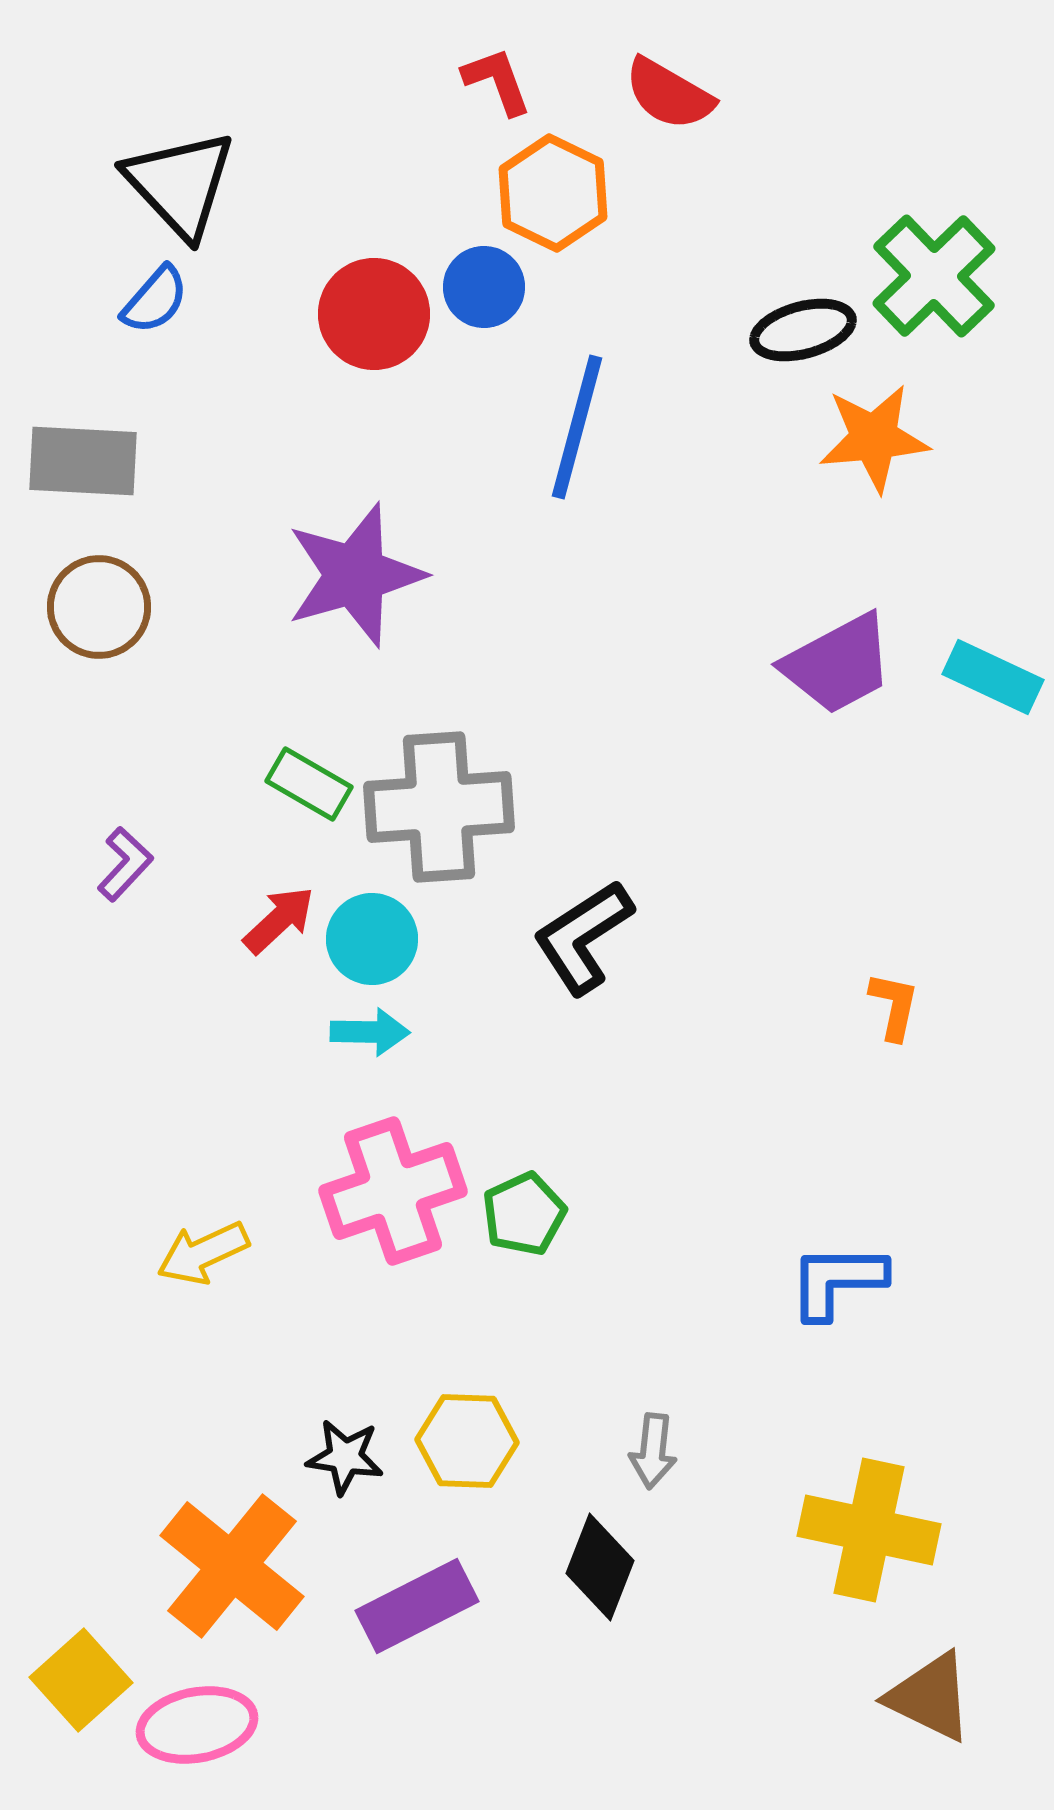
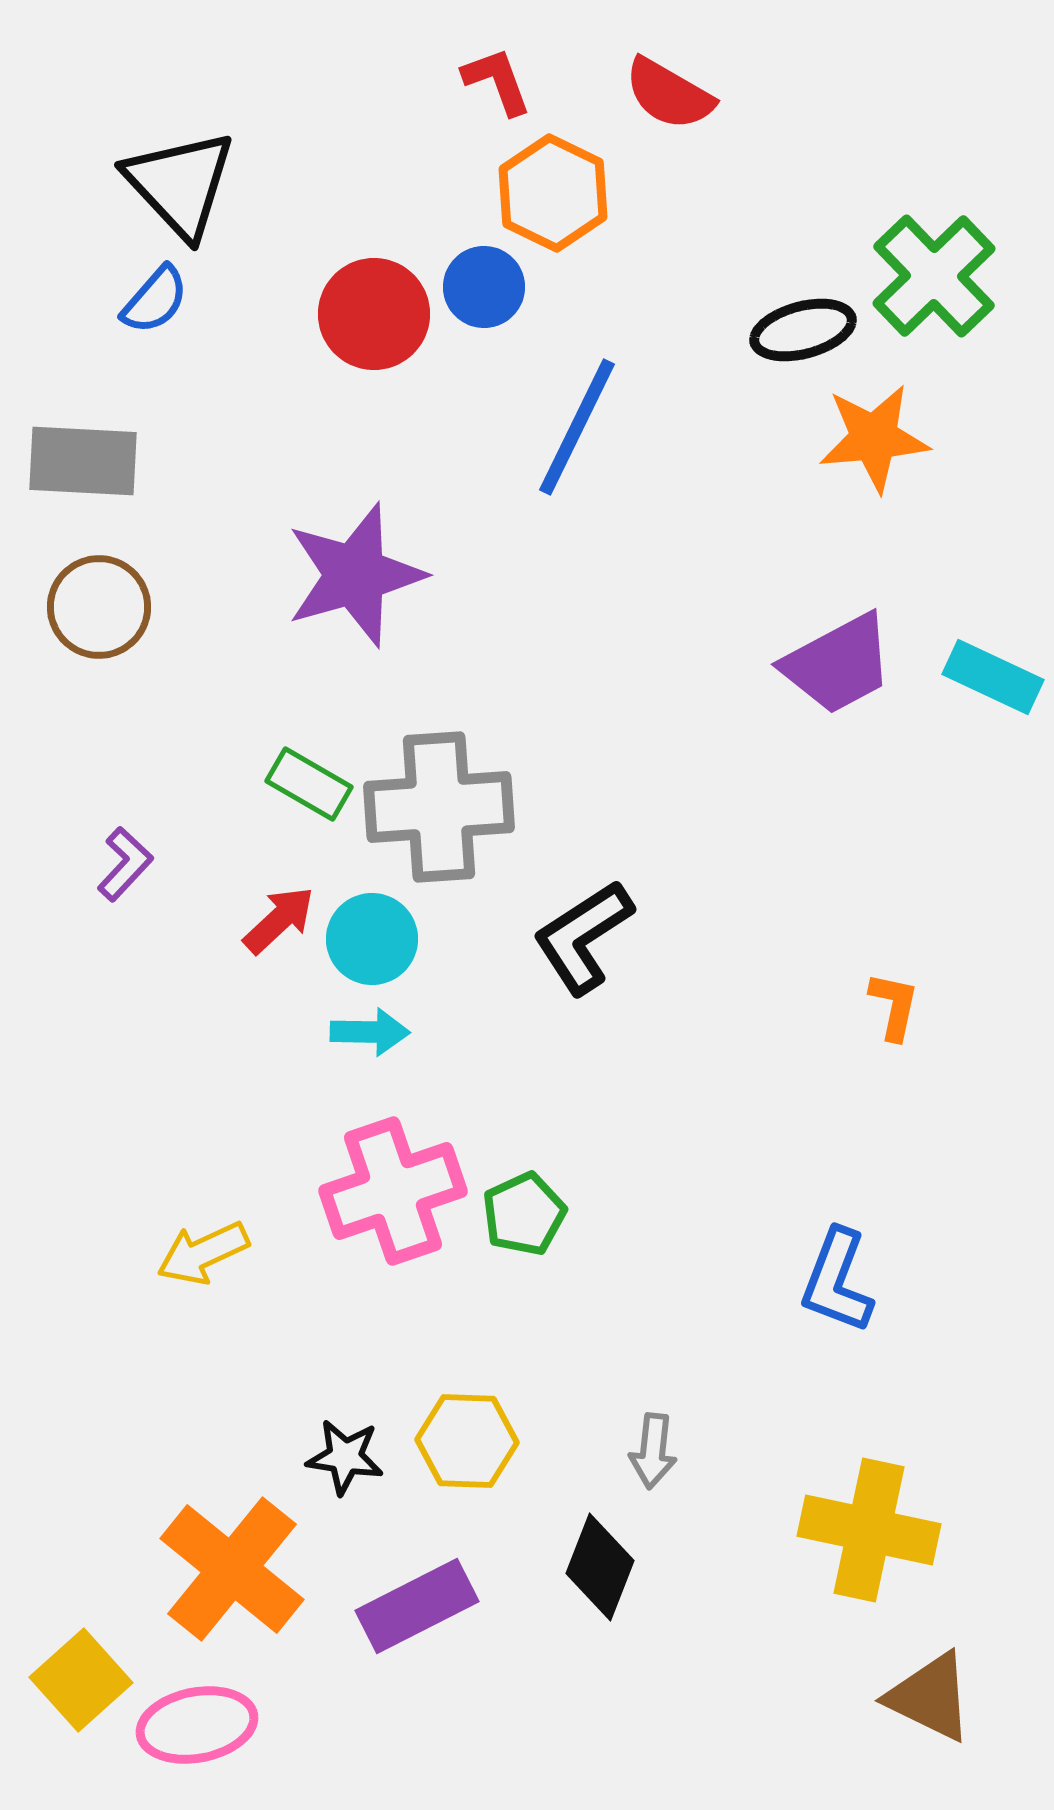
blue line: rotated 11 degrees clockwise
blue L-shape: rotated 69 degrees counterclockwise
orange cross: moved 3 px down
